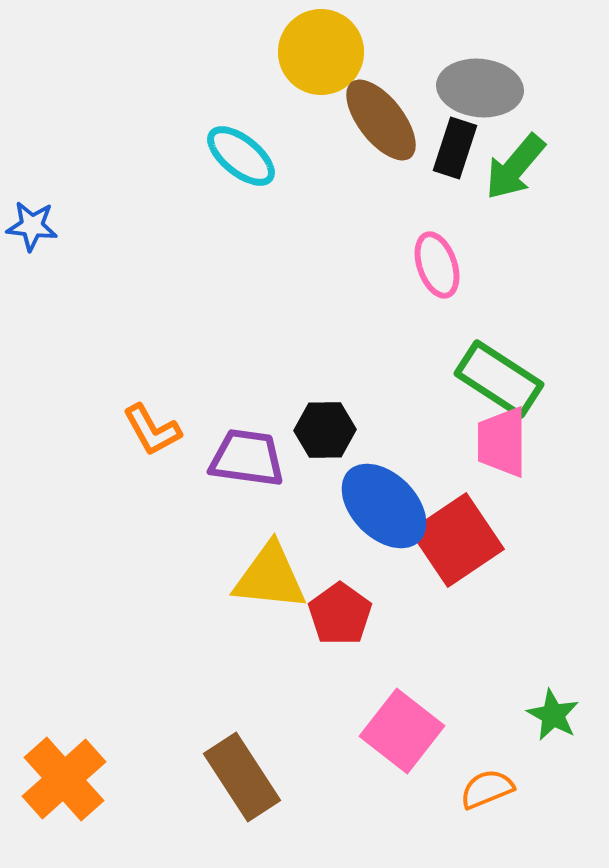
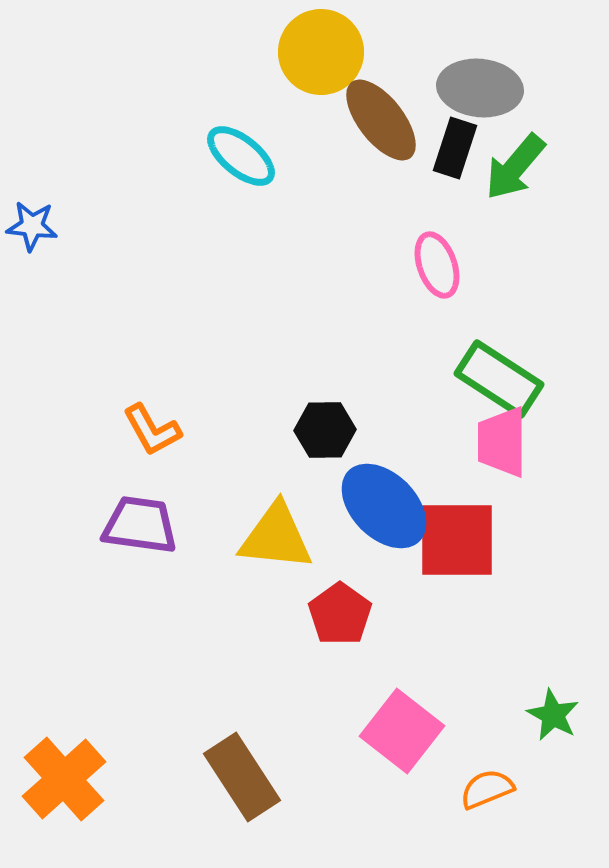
purple trapezoid: moved 107 px left, 67 px down
red square: rotated 34 degrees clockwise
yellow triangle: moved 6 px right, 40 px up
